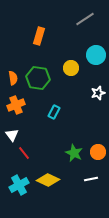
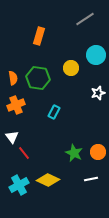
white triangle: moved 2 px down
